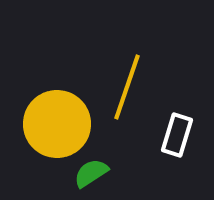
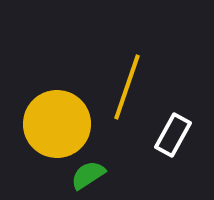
white rectangle: moved 4 px left; rotated 12 degrees clockwise
green semicircle: moved 3 px left, 2 px down
